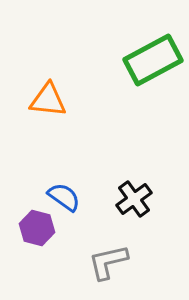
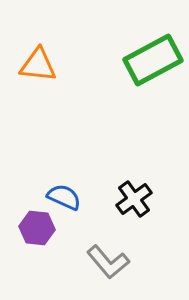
orange triangle: moved 10 px left, 35 px up
blue semicircle: rotated 12 degrees counterclockwise
purple hexagon: rotated 8 degrees counterclockwise
gray L-shape: rotated 117 degrees counterclockwise
